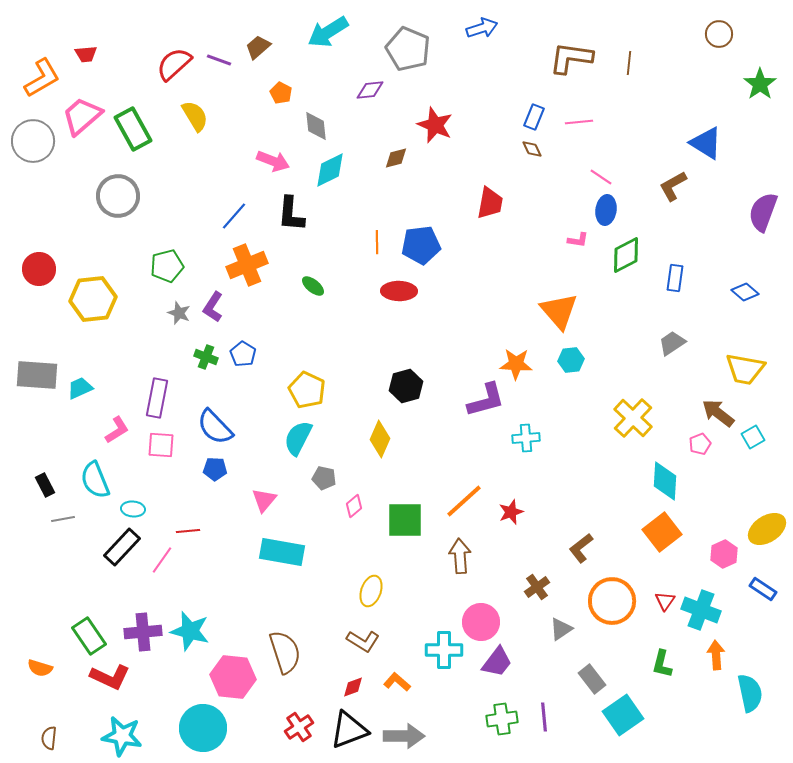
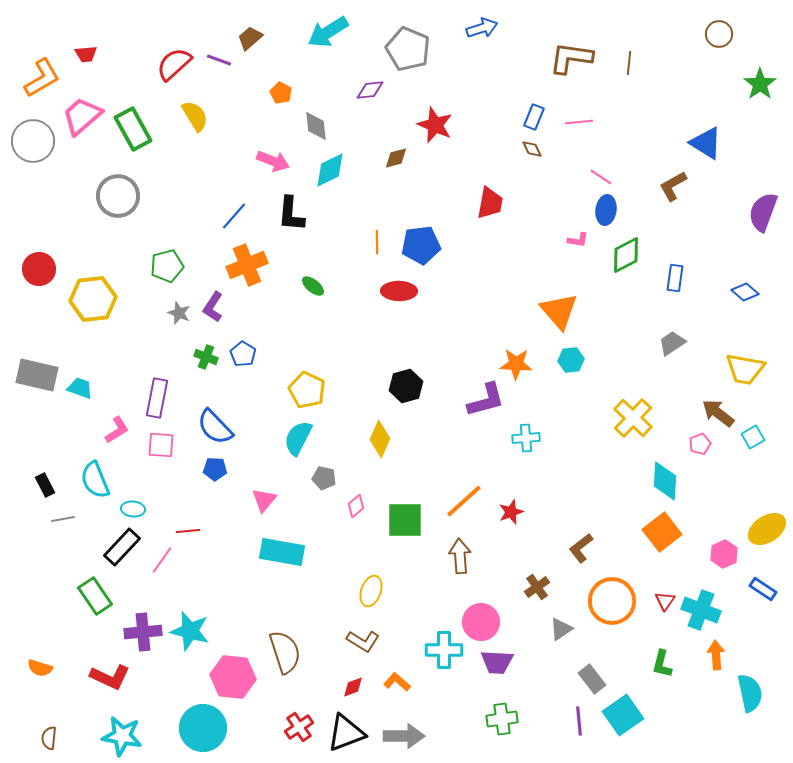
brown trapezoid at (258, 47): moved 8 px left, 9 px up
gray rectangle at (37, 375): rotated 9 degrees clockwise
cyan trapezoid at (80, 388): rotated 44 degrees clockwise
pink diamond at (354, 506): moved 2 px right
green rectangle at (89, 636): moved 6 px right, 40 px up
purple trapezoid at (497, 662): rotated 56 degrees clockwise
purple line at (544, 717): moved 35 px right, 4 px down
black triangle at (349, 730): moved 3 px left, 3 px down
